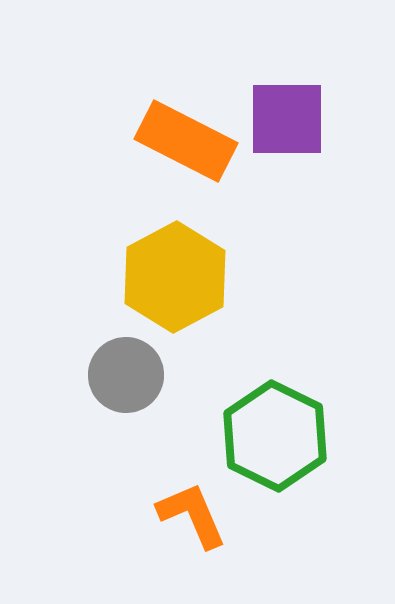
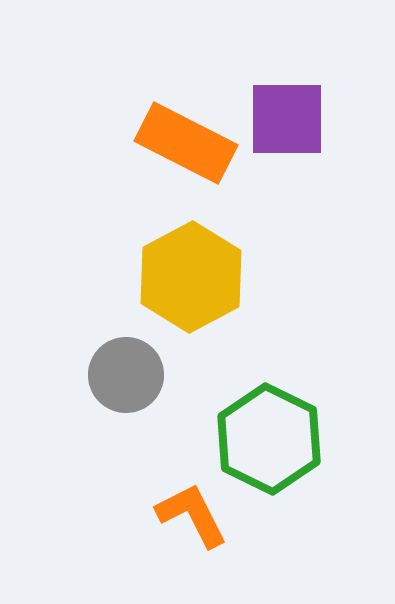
orange rectangle: moved 2 px down
yellow hexagon: moved 16 px right
green hexagon: moved 6 px left, 3 px down
orange L-shape: rotated 4 degrees counterclockwise
